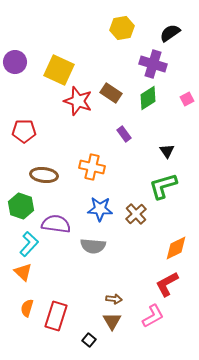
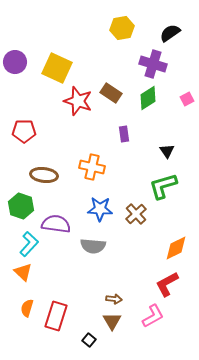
yellow square: moved 2 px left, 2 px up
purple rectangle: rotated 28 degrees clockwise
